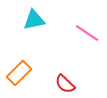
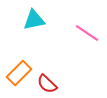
red semicircle: moved 18 px left
